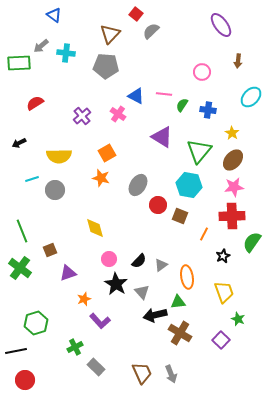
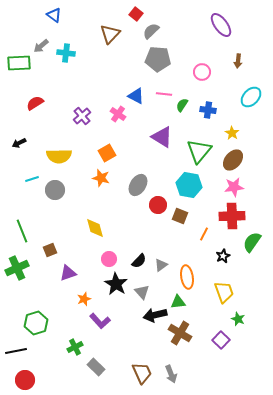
gray pentagon at (106, 66): moved 52 px right, 7 px up
green cross at (20, 268): moved 3 px left; rotated 30 degrees clockwise
